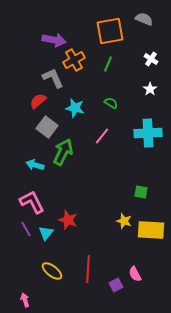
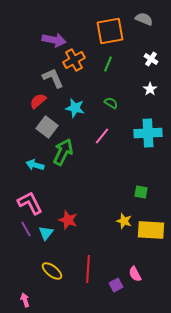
pink L-shape: moved 2 px left, 1 px down
